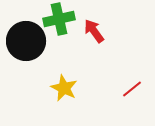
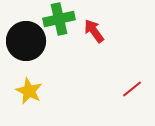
yellow star: moved 35 px left, 3 px down
